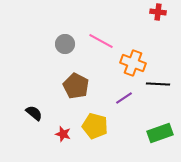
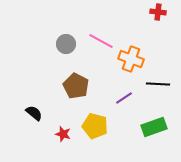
gray circle: moved 1 px right
orange cross: moved 2 px left, 4 px up
green rectangle: moved 6 px left, 6 px up
